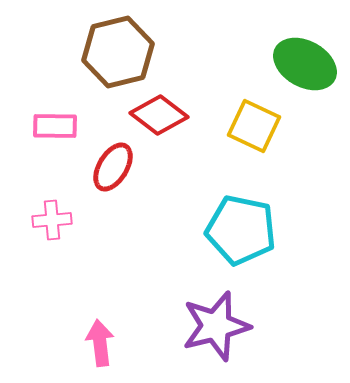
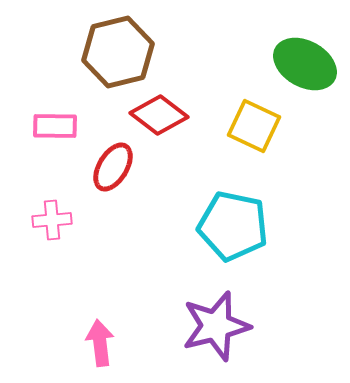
cyan pentagon: moved 8 px left, 4 px up
